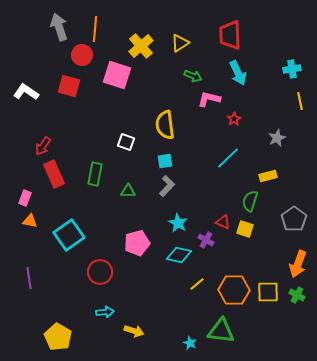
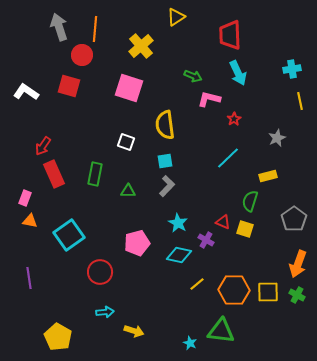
yellow triangle at (180, 43): moved 4 px left, 26 px up
pink square at (117, 75): moved 12 px right, 13 px down
